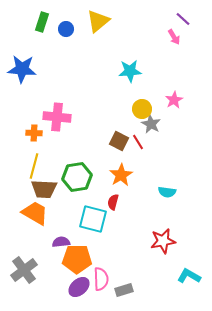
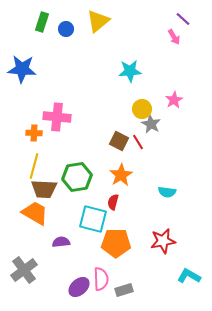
orange pentagon: moved 39 px right, 16 px up
